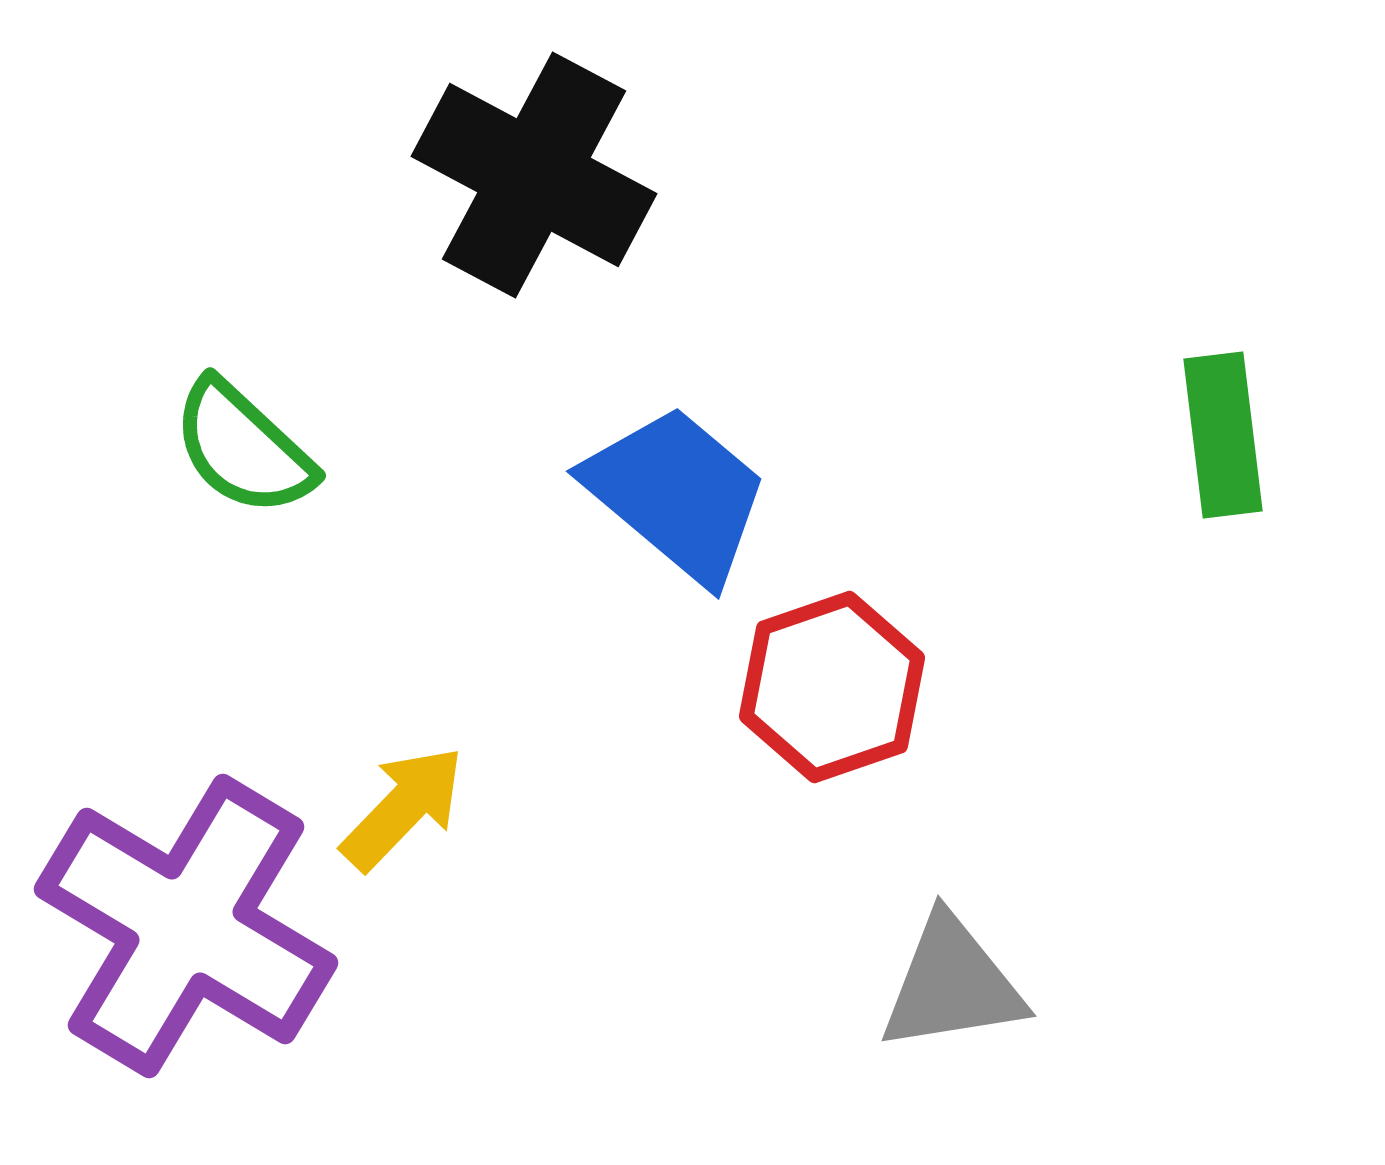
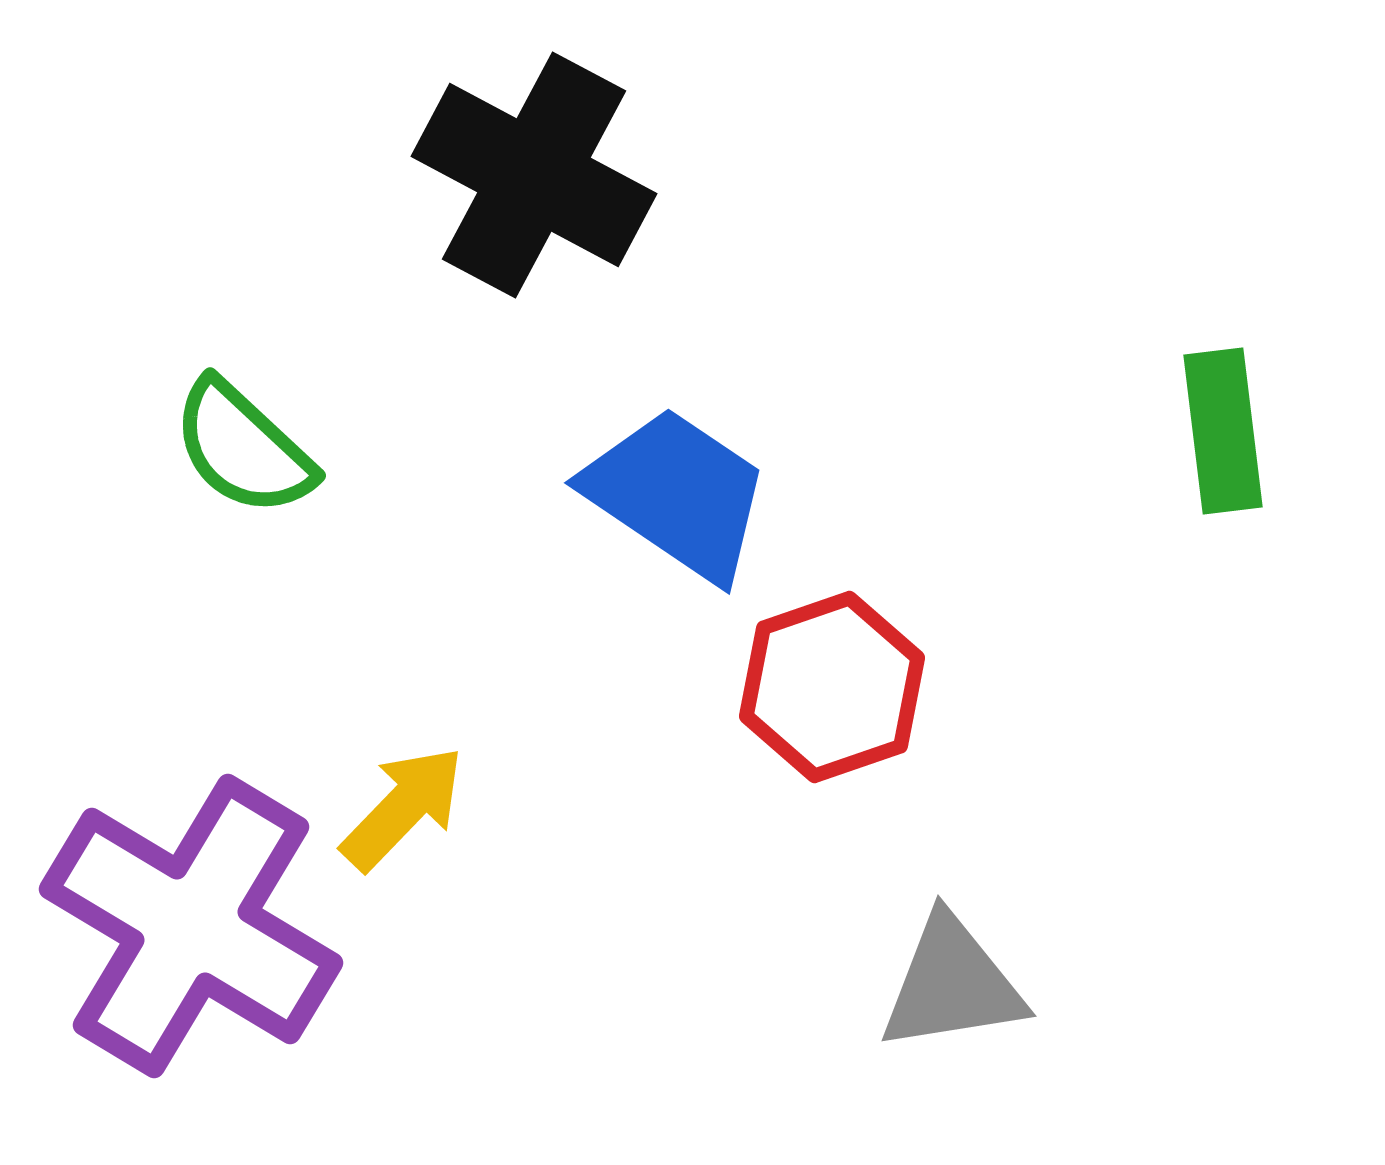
green rectangle: moved 4 px up
blue trapezoid: rotated 6 degrees counterclockwise
purple cross: moved 5 px right
